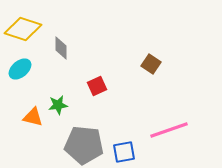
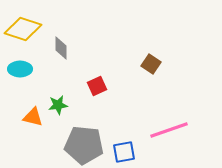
cyan ellipse: rotated 40 degrees clockwise
